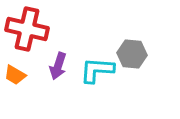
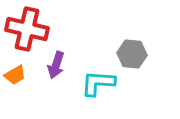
purple arrow: moved 2 px left, 1 px up
cyan L-shape: moved 1 px right, 13 px down
orange trapezoid: rotated 60 degrees counterclockwise
